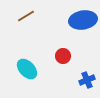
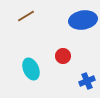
cyan ellipse: moved 4 px right; rotated 20 degrees clockwise
blue cross: moved 1 px down
